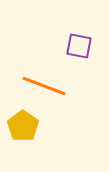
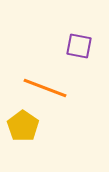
orange line: moved 1 px right, 2 px down
